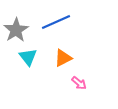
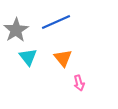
orange triangle: rotated 42 degrees counterclockwise
pink arrow: rotated 35 degrees clockwise
